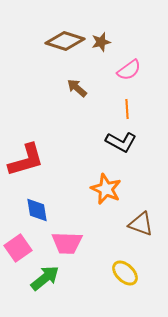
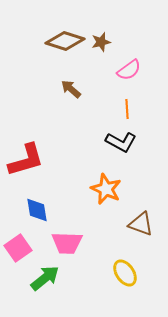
brown arrow: moved 6 px left, 1 px down
yellow ellipse: rotated 12 degrees clockwise
